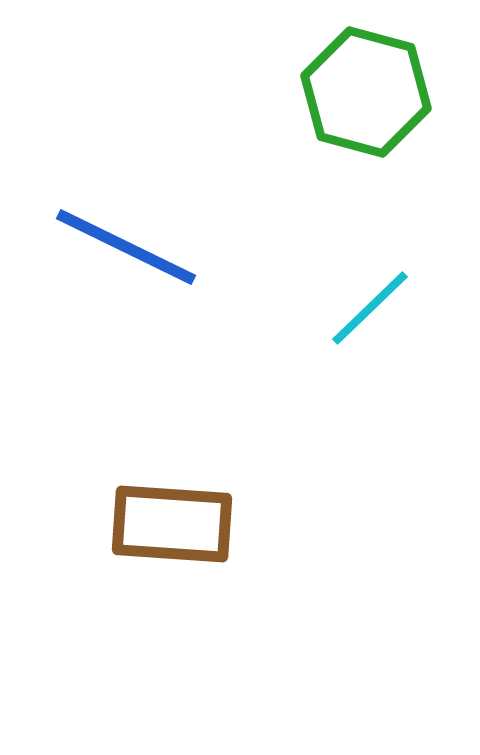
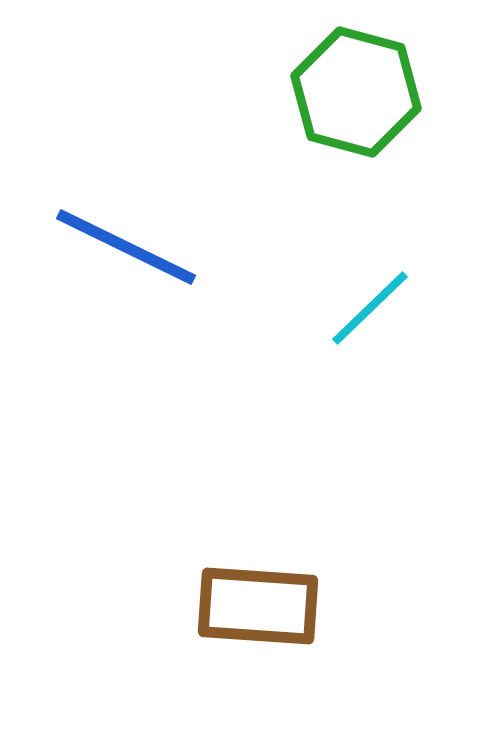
green hexagon: moved 10 px left
brown rectangle: moved 86 px right, 82 px down
